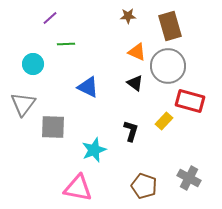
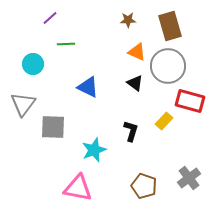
brown star: moved 4 px down
gray cross: rotated 25 degrees clockwise
